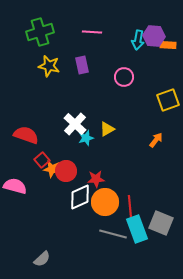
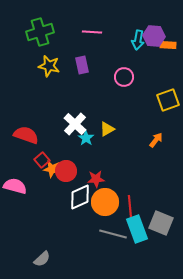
cyan star: rotated 21 degrees counterclockwise
